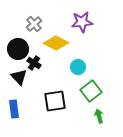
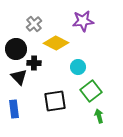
purple star: moved 1 px right, 1 px up
black circle: moved 2 px left
black cross: rotated 32 degrees counterclockwise
